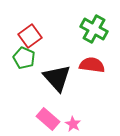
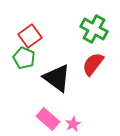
red semicircle: moved 1 px right, 1 px up; rotated 60 degrees counterclockwise
black triangle: rotated 12 degrees counterclockwise
pink star: rotated 14 degrees clockwise
